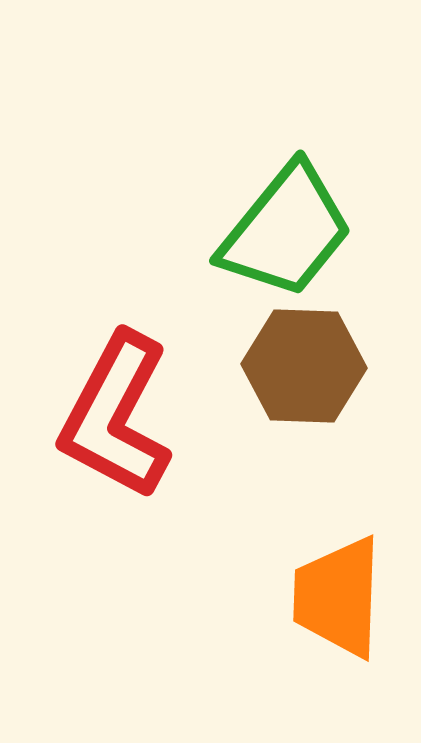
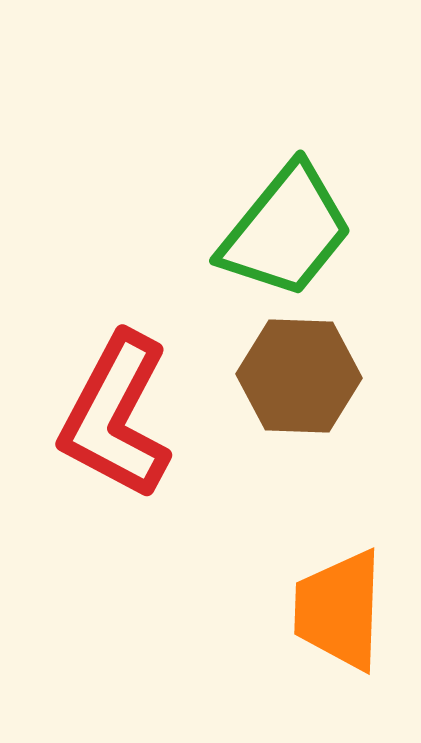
brown hexagon: moved 5 px left, 10 px down
orange trapezoid: moved 1 px right, 13 px down
